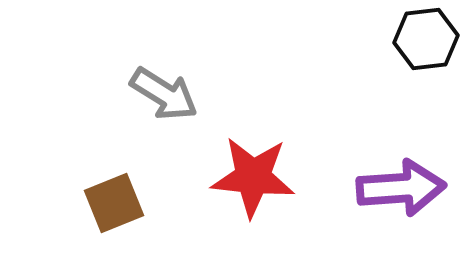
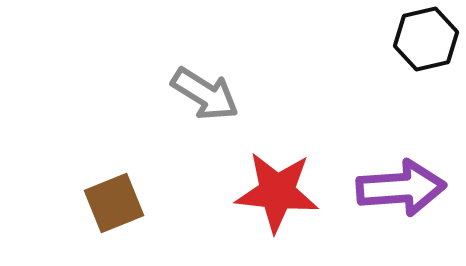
black hexagon: rotated 6 degrees counterclockwise
gray arrow: moved 41 px right
red star: moved 24 px right, 15 px down
